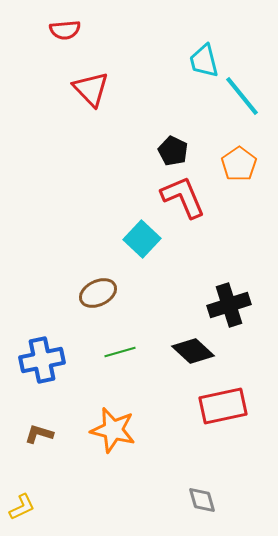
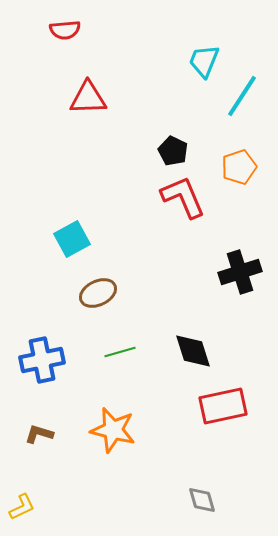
cyan trapezoid: rotated 36 degrees clockwise
red triangle: moved 3 px left, 9 px down; rotated 48 degrees counterclockwise
cyan line: rotated 72 degrees clockwise
orange pentagon: moved 3 px down; rotated 16 degrees clockwise
cyan square: moved 70 px left; rotated 18 degrees clockwise
black cross: moved 11 px right, 33 px up
black diamond: rotated 30 degrees clockwise
